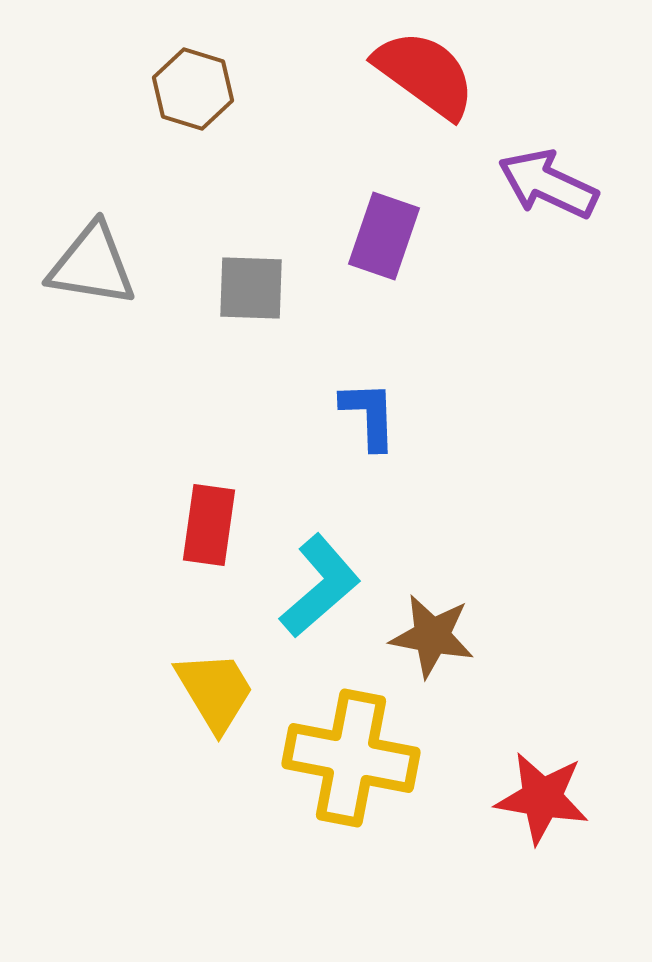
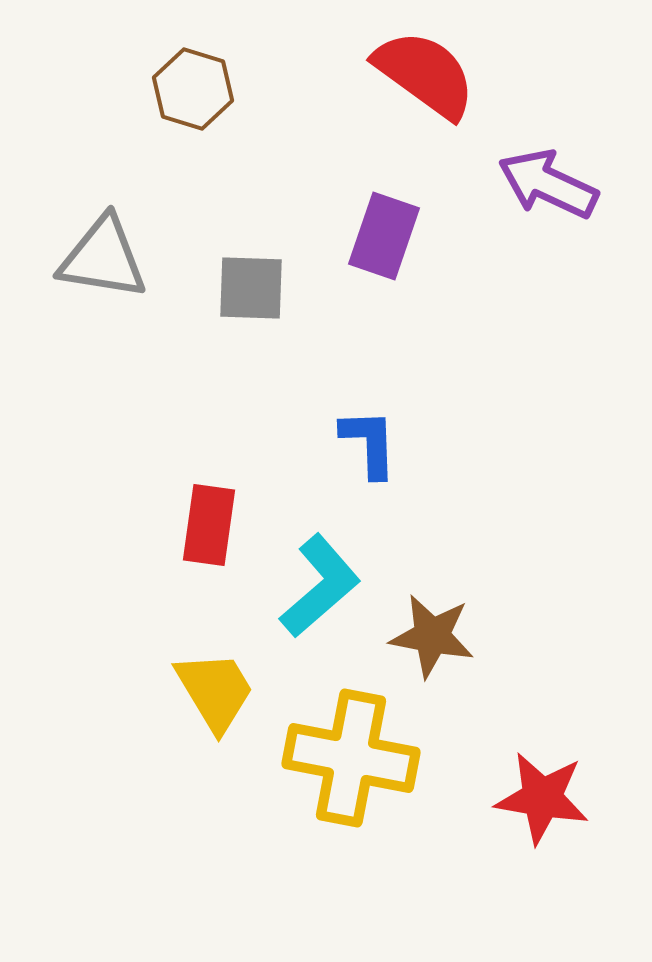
gray triangle: moved 11 px right, 7 px up
blue L-shape: moved 28 px down
